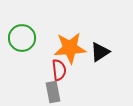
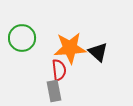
black triangle: moved 2 px left; rotated 45 degrees counterclockwise
gray rectangle: moved 1 px right, 1 px up
